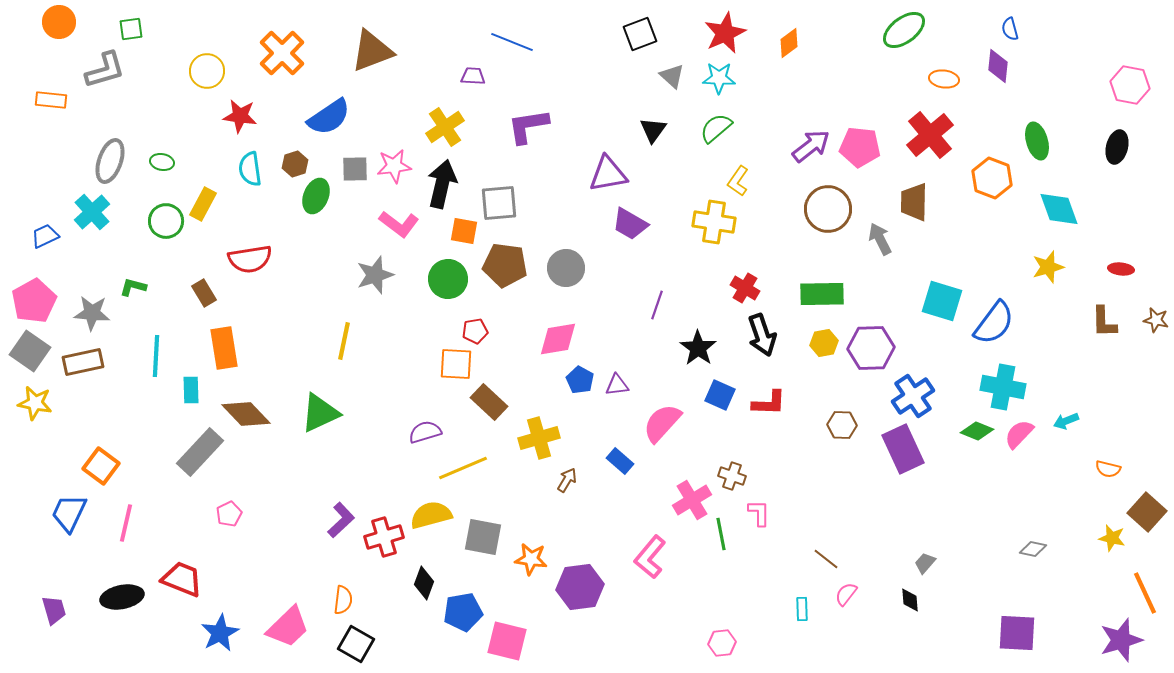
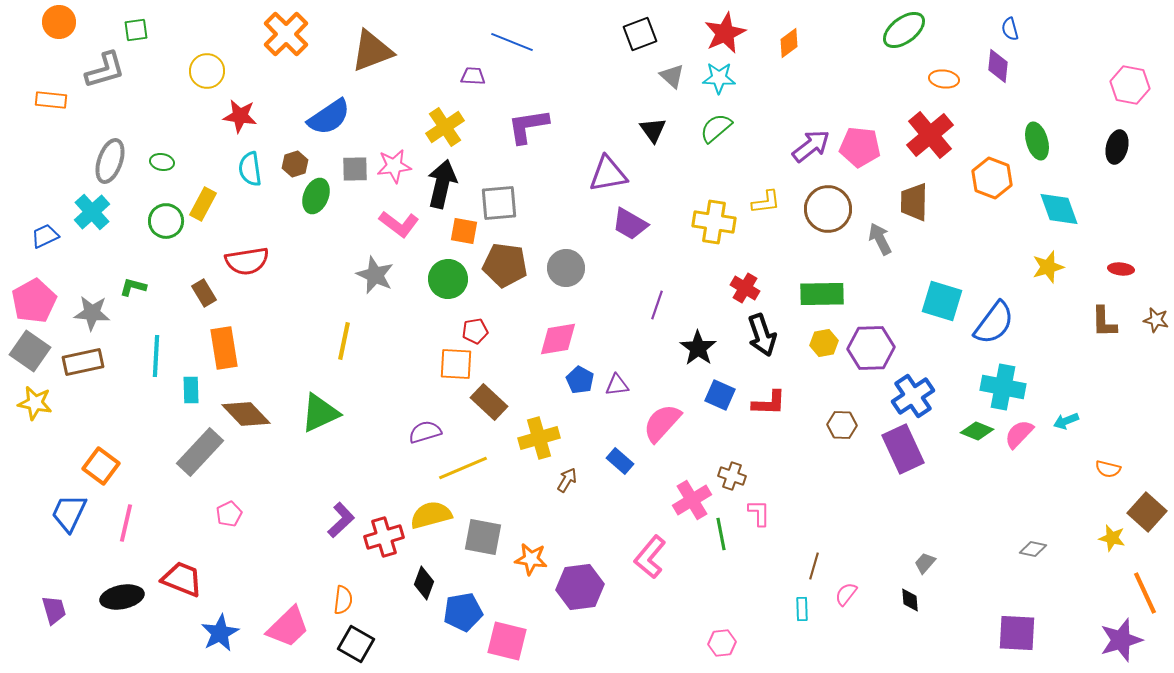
green square at (131, 29): moved 5 px right, 1 px down
orange cross at (282, 53): moved 4 px right, 19 px up
black triangle at (653, 130): rotated 12 degrees counterclockwise
yellow L-shape at (738, 181): moved 28 px right, 21 px down; rotated 132 degrees counterclockwise
red semicircle at (250, 259): moved 3 px left, 2 px down
gray star at (375, 275): rotated 30 degrees counterclockwise
brown line at (826, 559): moved 12 px left, 7 px down; rotated 68 degrees clockwise
